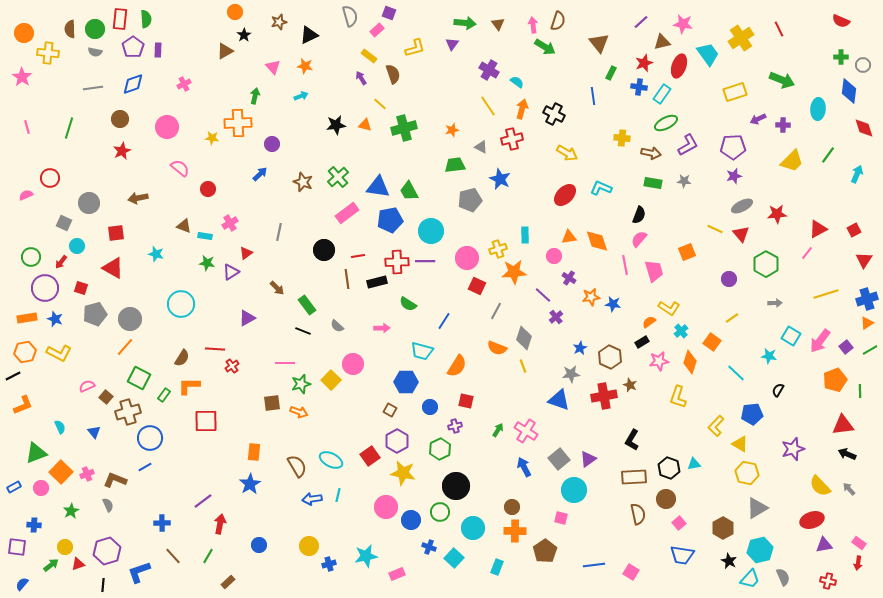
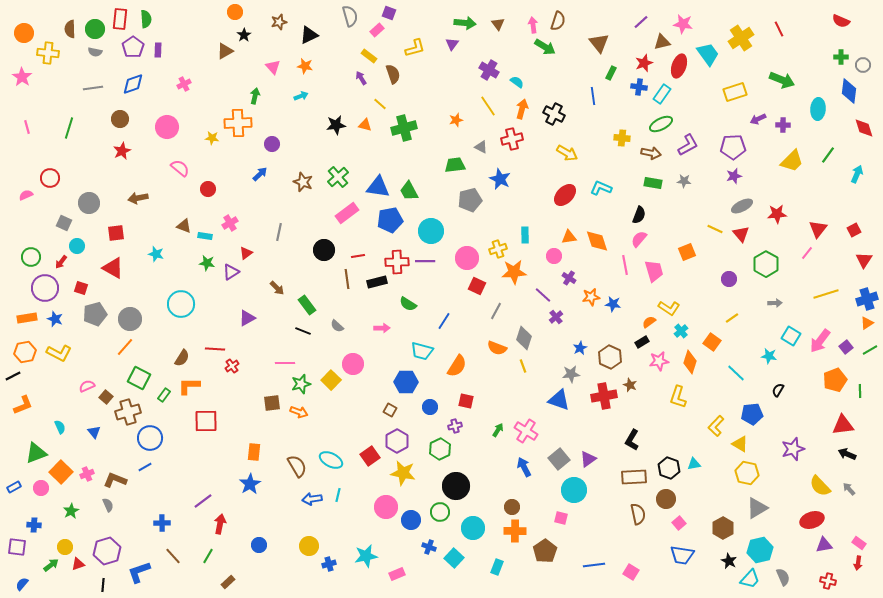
green ellipse at (666, 123): moved 5 px left, 1 px down
orange star at (452, 130): moved 4 px right, 10 px up
red triangle at (818, 229): rotated 24 degrees counterclockwise
